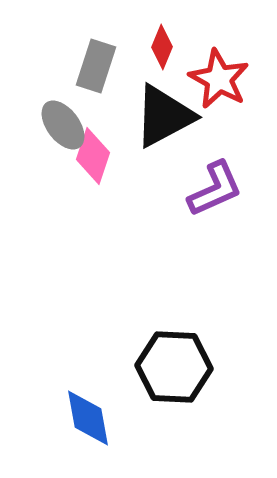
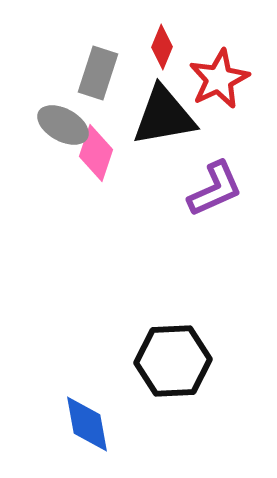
gray rectangle: moved 2 px right, 7 px down
red star: rotated 18 degrees clockwise
black triangle: rotated 18 degrees clockwise
gray ellipse: rotated 24 degrees counterclockwise
pink diamond: moved 3 px right, 3 px up
black hexagon: moved 1 px left, 6 px up; rotated 6 degrees counterclockwise
blue diamond: moved 1 px left, 6 px down
